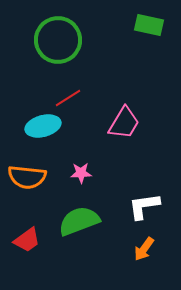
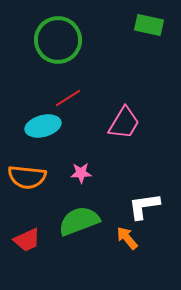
red trapezoid: rotated 12 degrees clockwise
orange arrow: moved 17 px left, 11 px up; rotated 105 degrees clockwise
